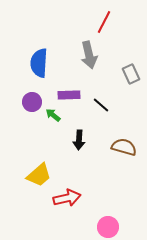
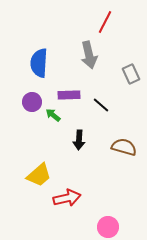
red line: moved 1 px right
